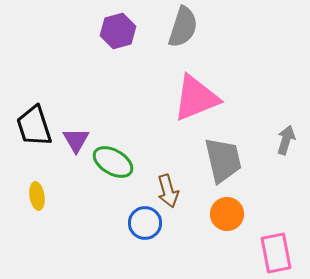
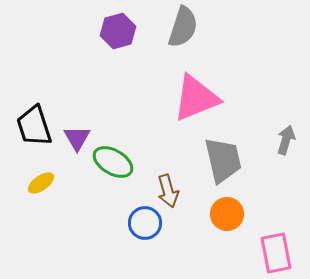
purple triangle: moved 1 px right, 2 px up
yellow ellipse: moved 4 px right, 13 px up; rotated 64 degrees clockwise
